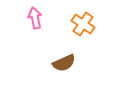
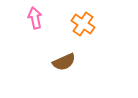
brown semicircle: moved 1 px up
